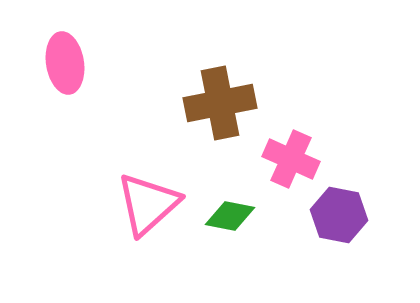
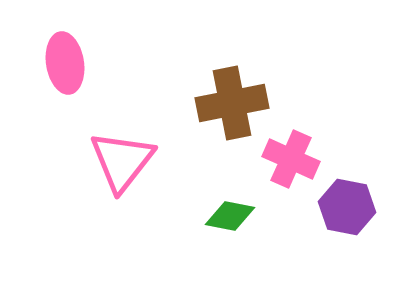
brown cross: moved 12 px right
pink triangle: moved 26 px left, 43 px up; rotated 10 degrees counterclockwise
purple hexagon: moved 8 px right, 8 px up
